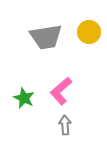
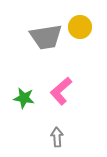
yellow circle: moved 9 px left, 5 px up
green star: rotated 15 degrees counterclockwise
gray arrow: moved 8 px left, 12 px down
